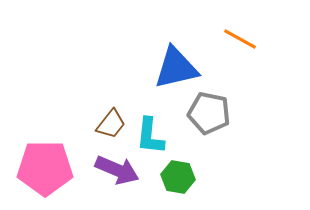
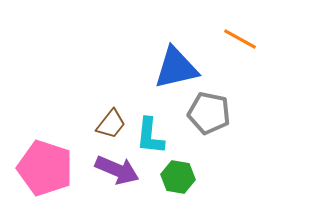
pink pentagon: rotated 18 degrees clockwise
